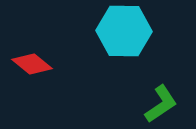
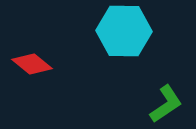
green L-shape: moved 5 px right
